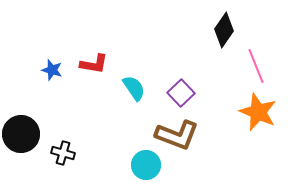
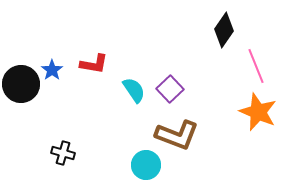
blue star: rotated 20 degrees clockwise
cyan semicircle: moved 2 px down
purple square: moved 11 px left, 4 px up
black circle: moved 50 px up
